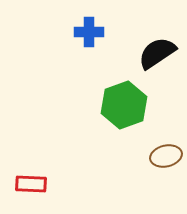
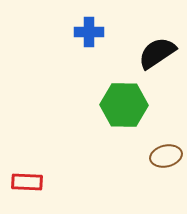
green hexagon: rotated 21 degrees clockwise
red rectangle: moved 4 px left, 2 px up
